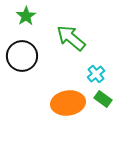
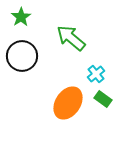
green star: moved 5 px left, 1 px down
orange ellipse: rotated 48 degrees counterclockwise
